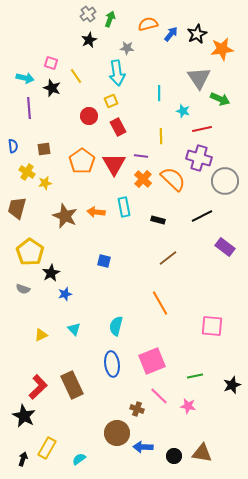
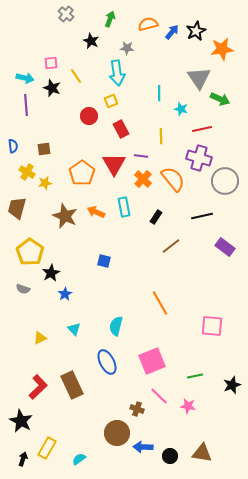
gray cross at (88, 14): moved 22 px left; rotated 14 degrees counterclockwise
blue arrow at (171, 34): moved 1 px right, 2 px up
black star at (197, 34): moved 1 px left, 3 px up
black star at (89, 40): moved 2 px right, 1 px down; rotated 21 degrees counterclockwise
pink square at (51, 63): rotated 24 degrees counterclockwise
purple line at (29, 108): moved 3 px left, 3 px up
cyan star at (183, 111): moved 2 px left, 2 px up
red rectangle at (118, 127): moved 3 px right, 2 px down
orange pentagon at (82, 161): moved 12 px down
orange semicircle at (173, 179): rotated 8 degrees clockwise
orange arrow at (96, 212): rotated 18 degrees clockwise
black line at (202, 216): rotated 15 degrees clockwise
black rectangle at (158, 220): moved 2 px left, 3 px up; rotated 72 degrees counterclockwise
brown line at (168, 258): moved 3 px right, 12 px up
blue star at (65, 294): rotated 16 degrees counterclockwise
yellow triangle at (41, 335): moved 1 px left, 3 px down
blue ellipse at (112, 364): moved 5 px left, 2 px up; rotated 20 degrees counterclockwise
black star at (24, 416): moved 3 px left, 5 px down
black circle at (174, 456): moved 4 px left
